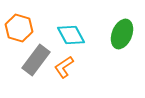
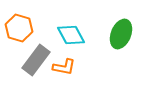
green ellipse: moved 1 px left
orange L-shape: rotated 135 degrees counterclockwise
